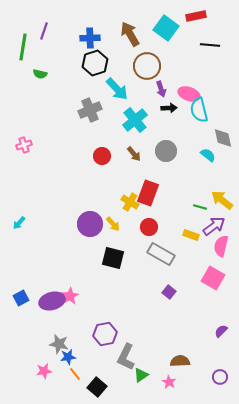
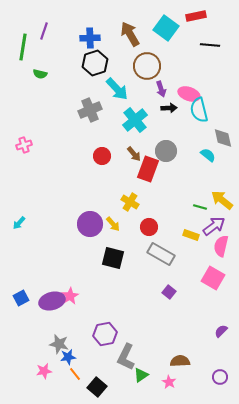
red rectangle at (148, 193): moved 24 px up
